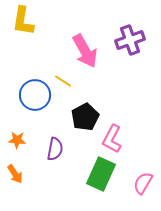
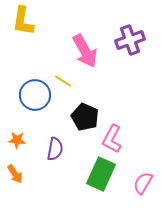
black pentagon: rotated 20 degrees counterclockwise
